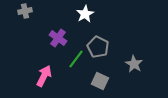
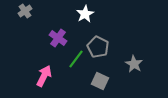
gray cross: rotated 24 degrees counterclockwise
